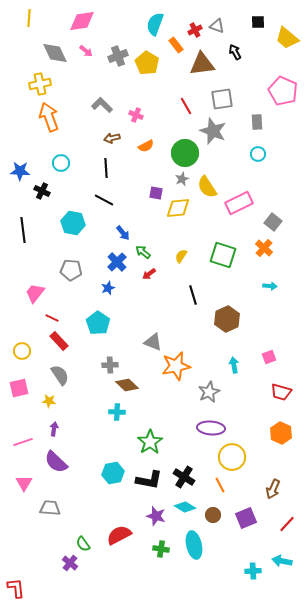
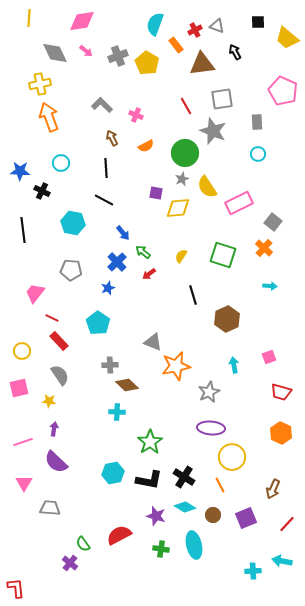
brown arrow at (112, 138): rotated 77 degrees clockwise
